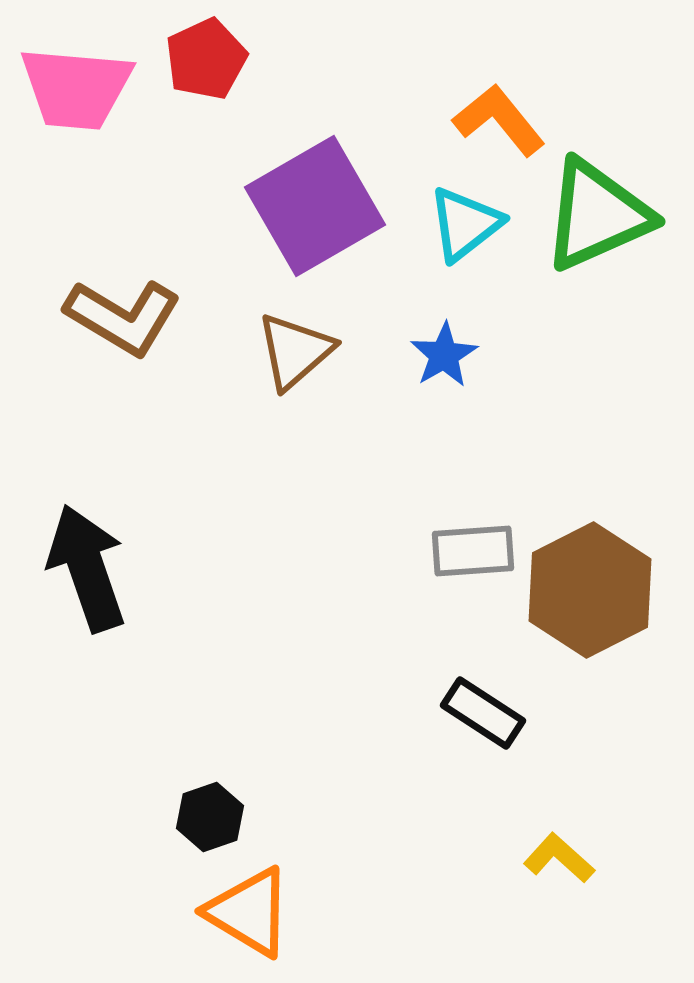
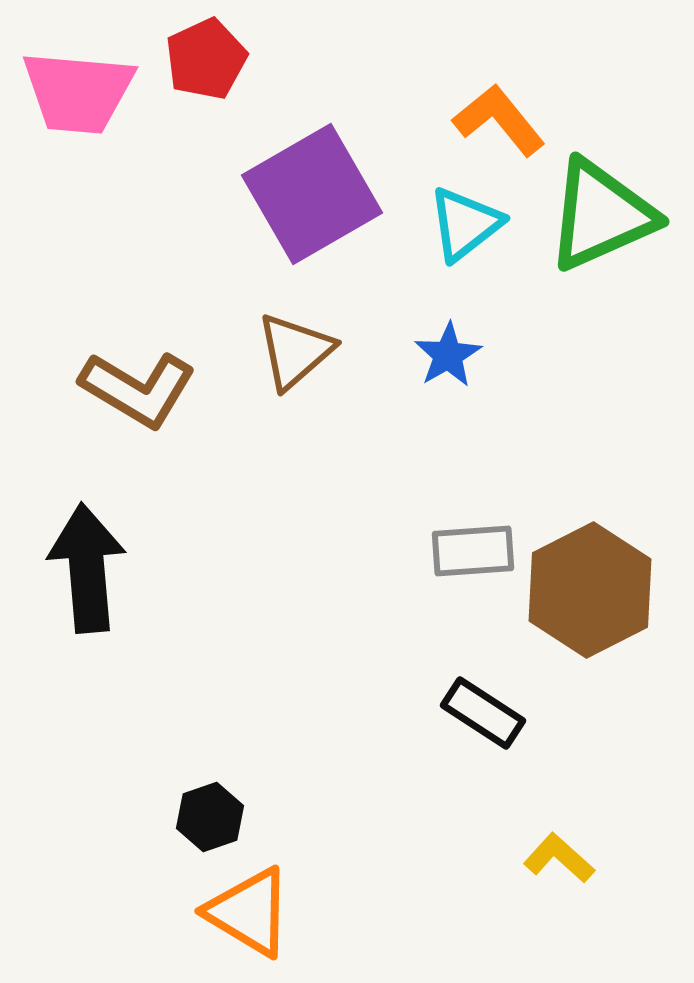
pink trapezoid: moved 2 px right, 4 px down
purple square: moved 3 px left, 12 px up
green triangle: moved 4 px right
brown L-shape: moved 15 px right, 72 px down
blue star: moved 4 px right
black arrow: rotated 14 degrees clockwise
